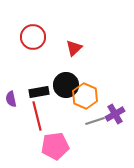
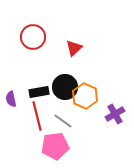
black circle: moved 1 px left, 2 px down
gray line: moved 32 px left; rotated 54 degrees clockwise
